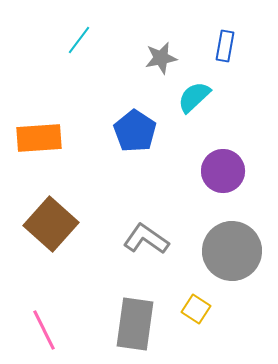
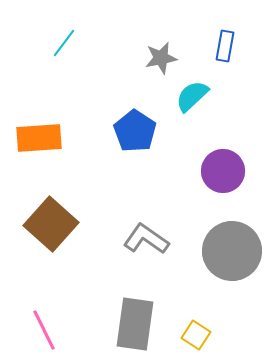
cyan line: moved 15 px left, 3 px down
cyan semicircle: moved 2 px left, 1 px up
yellow square: moved 26 px down
